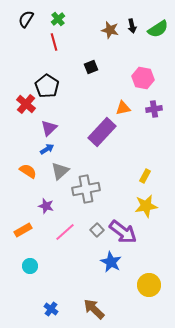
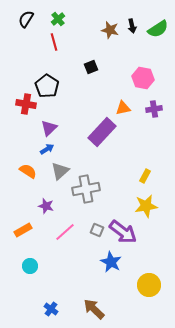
red cross: rotated 30 degrees counterclockwise
gray square: rotated 24 degrees counterclockwise
